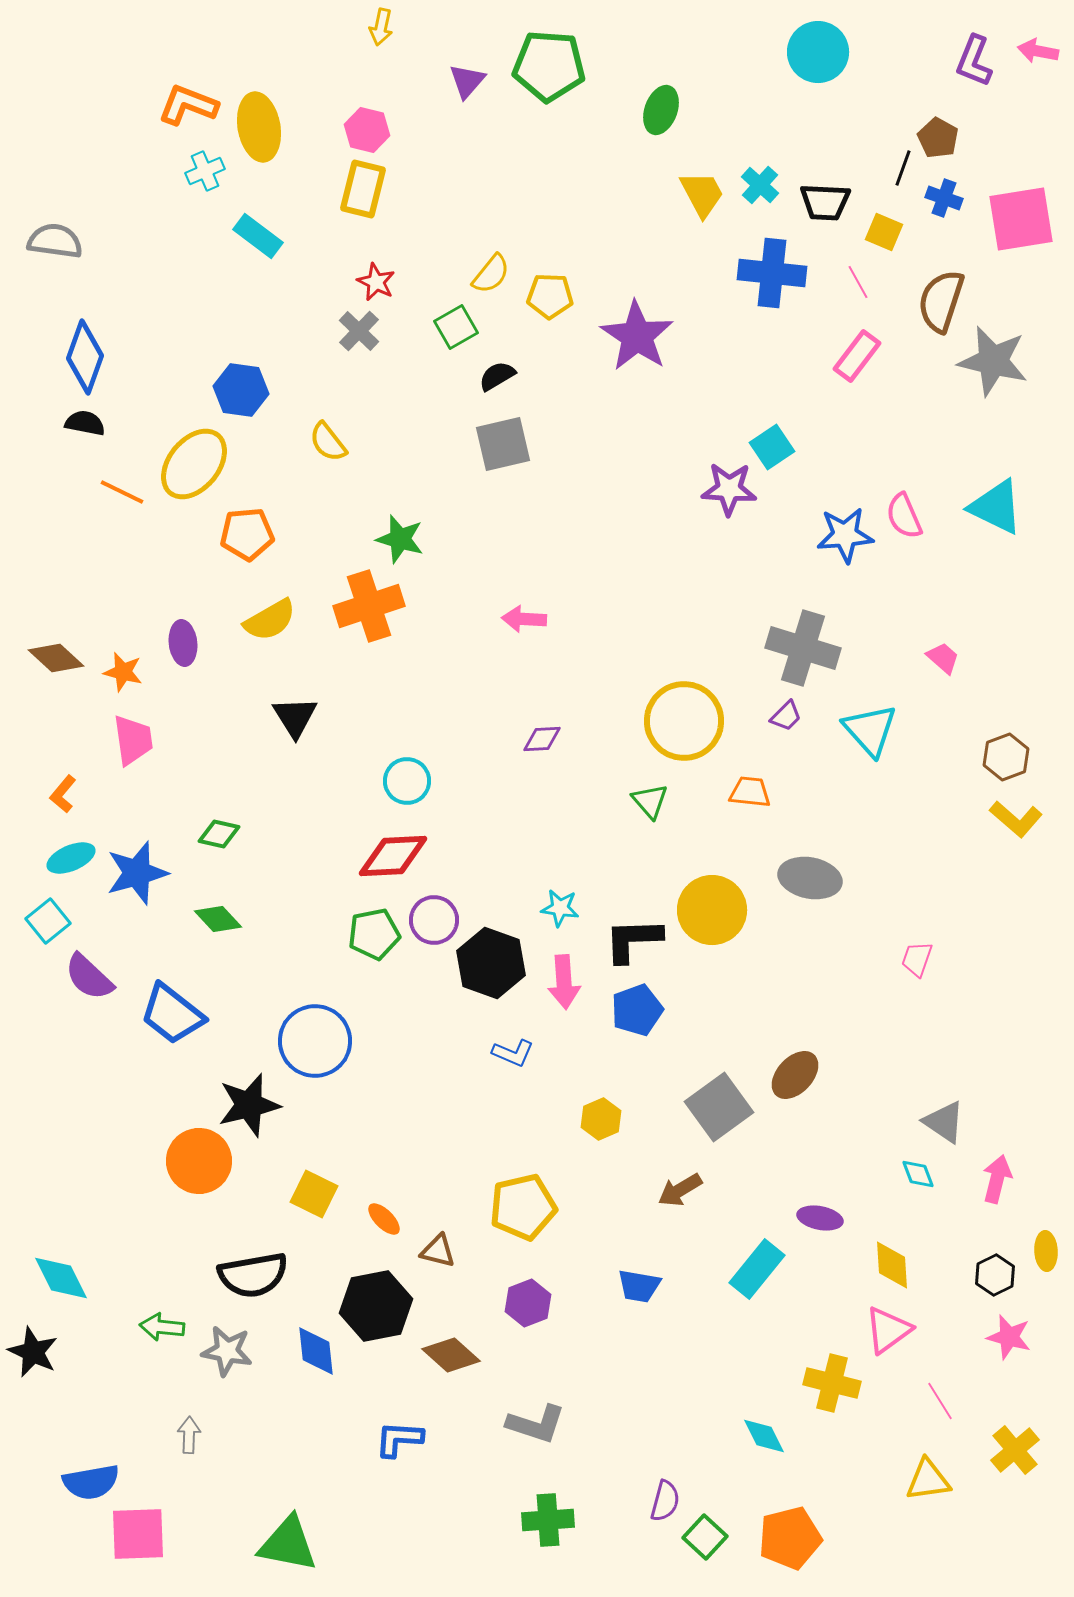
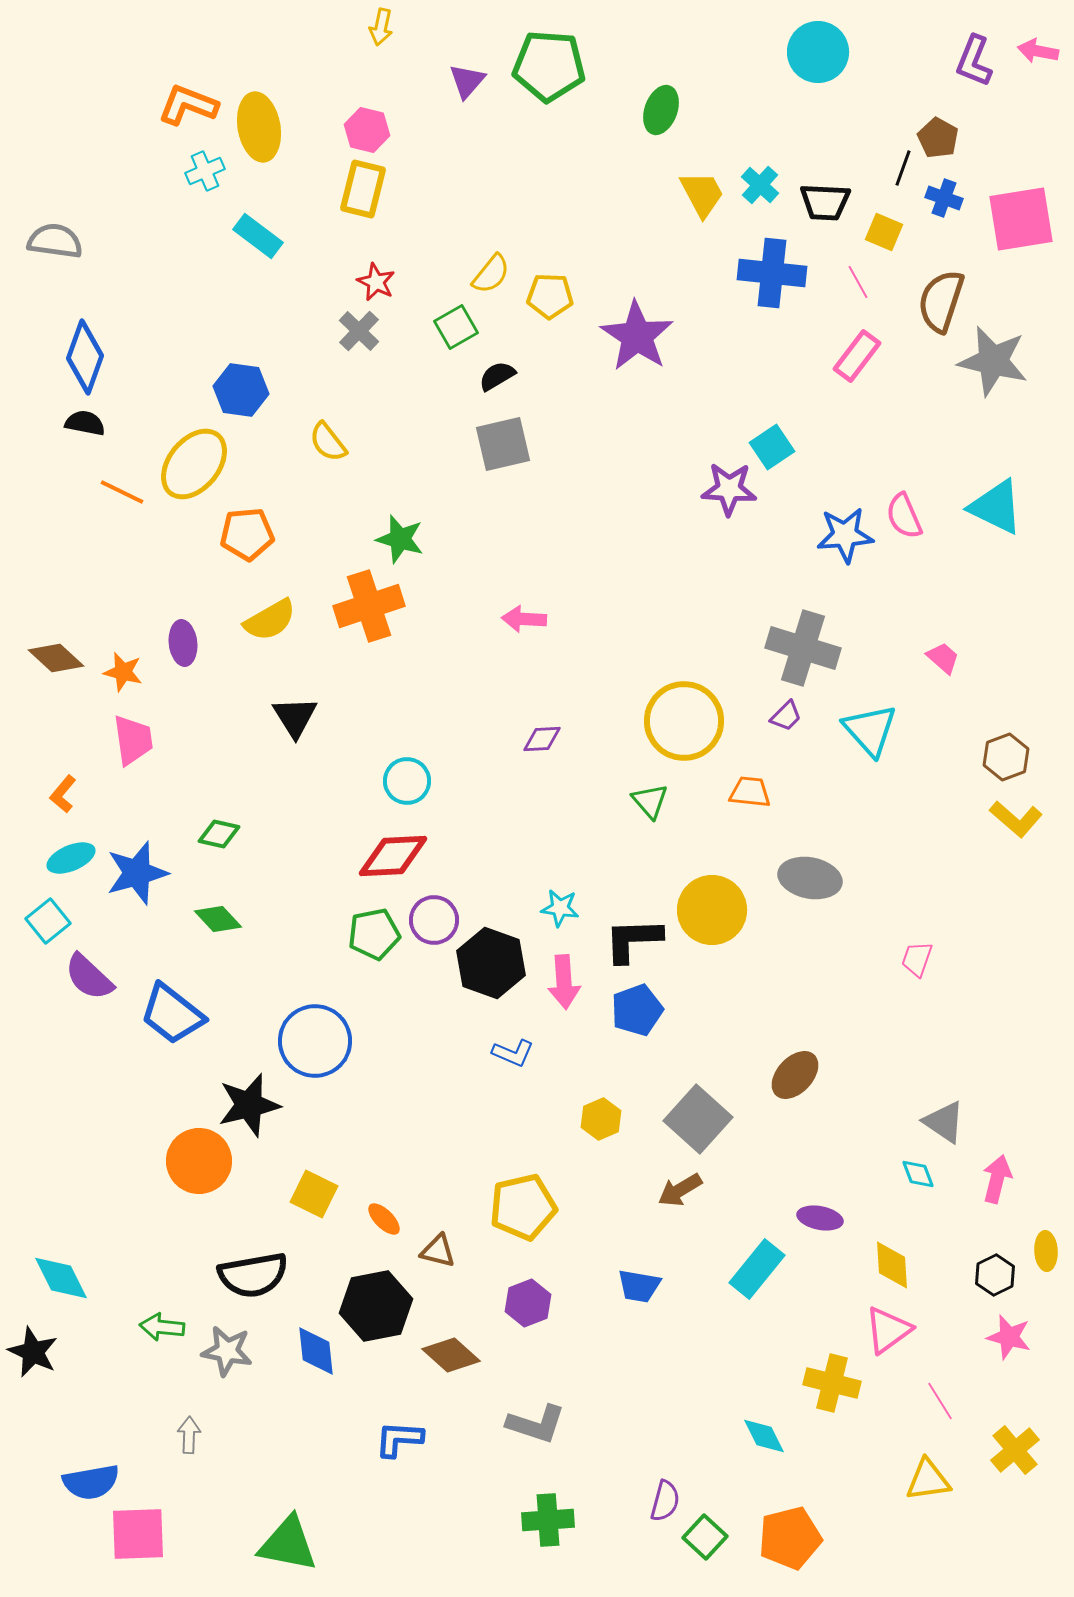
gray square at (719, 1107): moved 21 px left, 12 px down; rotated 12 degrees counterclockwise
